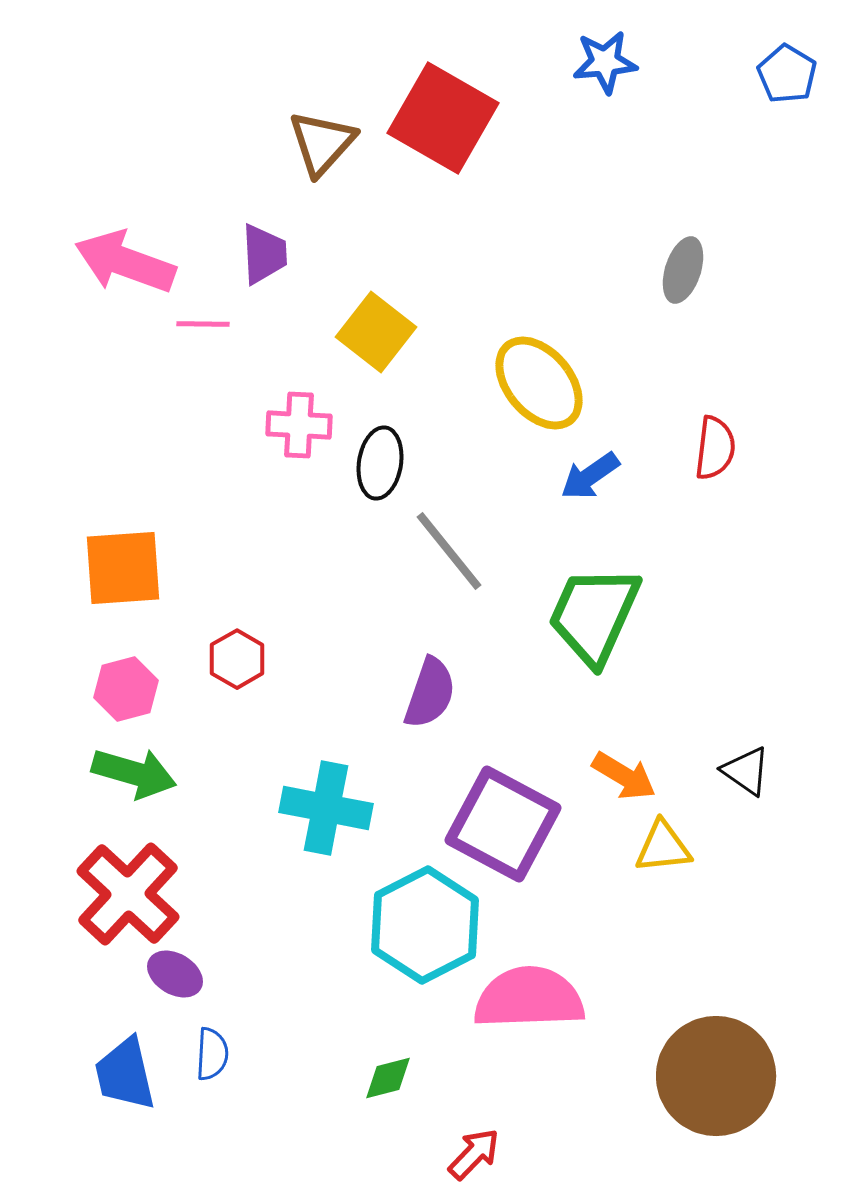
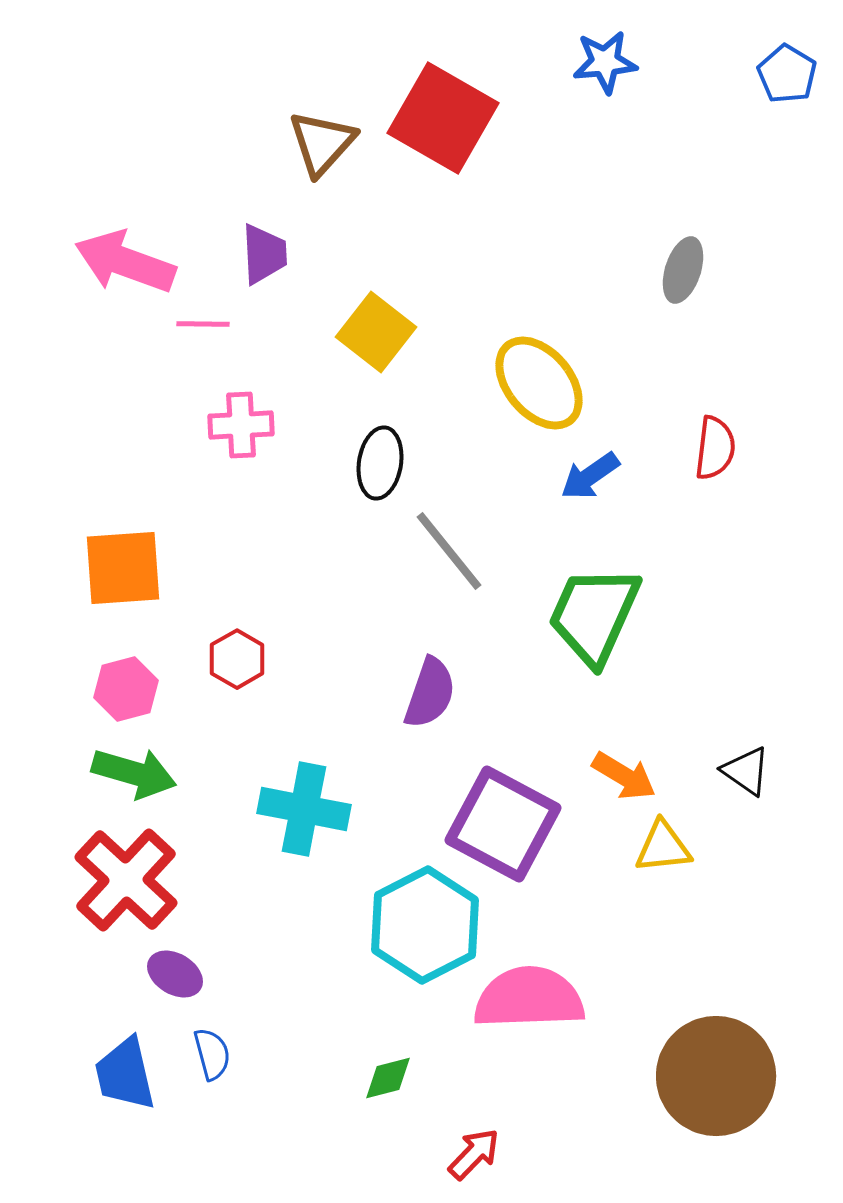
pink cross: moved 58 px left; rotated 6 degrees counterclockwise
cyan cross: moved 22 px left, 1 px down
red cross: moved 2 px left, 14 px up
blue semicircle: rotated 18 degrees counterclockwise
